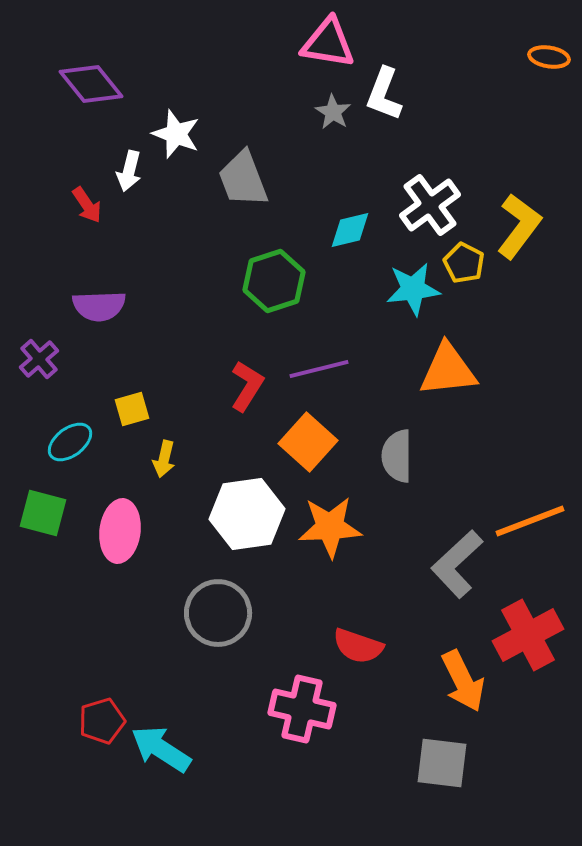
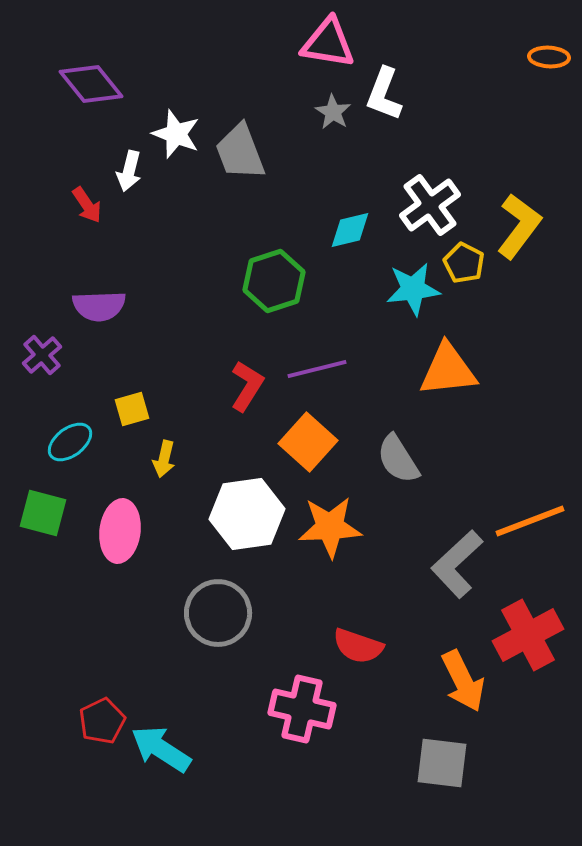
orange ellipse: rotated 6 degrees counterclockwise
gray trapezoid: moved 3 px left, 27 px up
purple cross: moved 3 px right, 4 px up
purple line: moved 2 px left
gray semicircle: moved 1 px right, 3 px down; rotated 32 degrees counterclockwise
red pentagon: rotated 9 degrees counterclockwise
